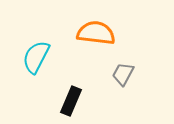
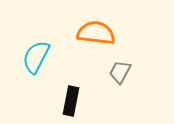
gray trapezoid: moved 3 px left, 2 px up
black rectangle: rotated 12 degrees counterclockwise
